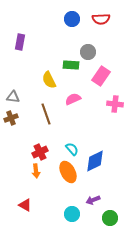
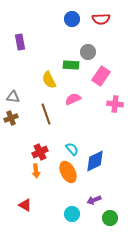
purple rectangle: rotated 21 degrees counterclockwise
purple arrow: moved 1 px right
